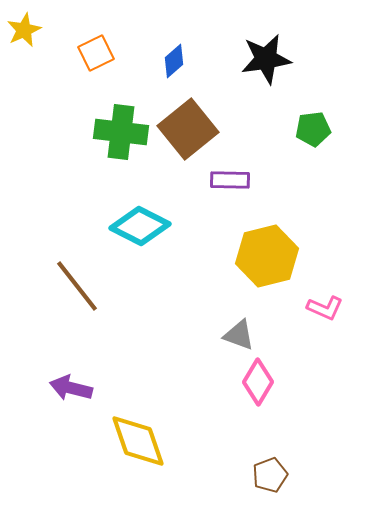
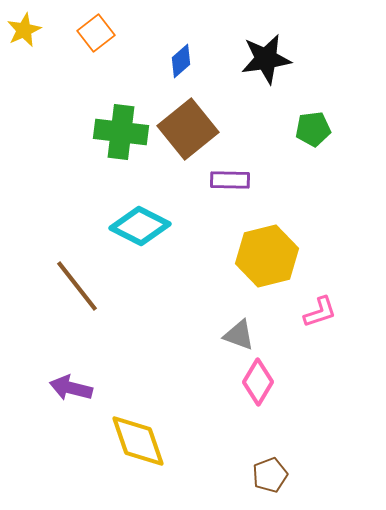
orange square: moved 20 px up; rotated 12 degrees counterclockwise
blue diamond: moved 7 px right
pink L-shape: moved 5 px left, 4 px down; rotated 42 degrees counterclockwise
